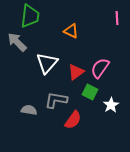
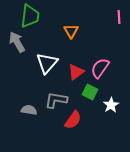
pink line: moved 2 px right, 1 px up
orange triangle: rotated 35 degrees clockwise
gray arrow: rotated 15 degrees clockwise
